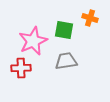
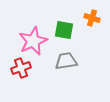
orange cross: moved 2 px right
red cross: rotated 18 degrees counterclockwise
